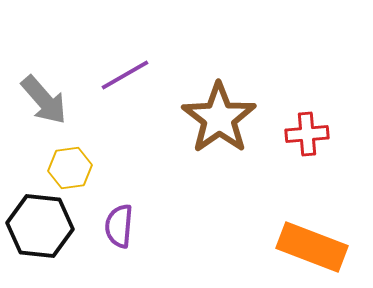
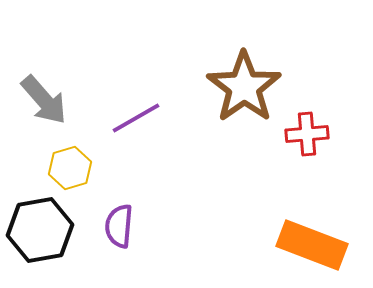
purple line: moved 11 px right, 43 px down
brown star: moved 25 px right, 31 px up
yellow hexagon: rotated 9 degrees counterclockwise
black hexagon: moved 4 px down; rotated 16 degrees counterclockwise
orange rectangle: moved 2 px up
